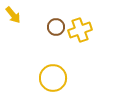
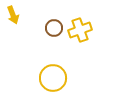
yellow arrow: rotated 18 degrees clockwise
brown circle: moved 2 px left, 1 px down
